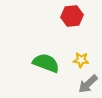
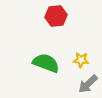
red hexagon: moved 16 px left
